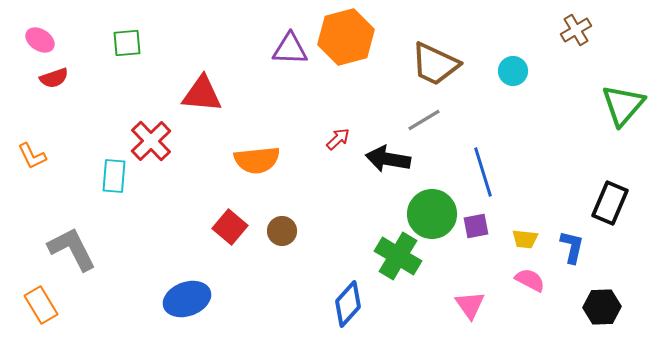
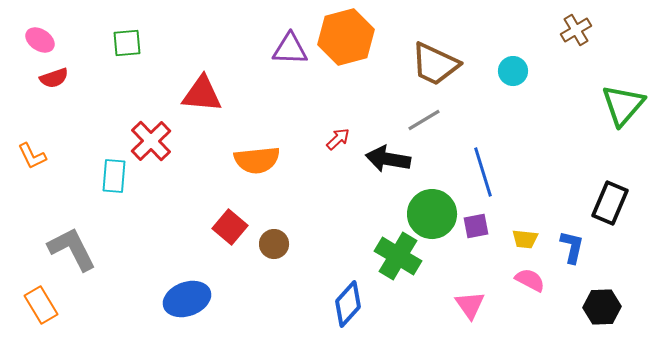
brown circle: moved 8 px left, 13 px down
